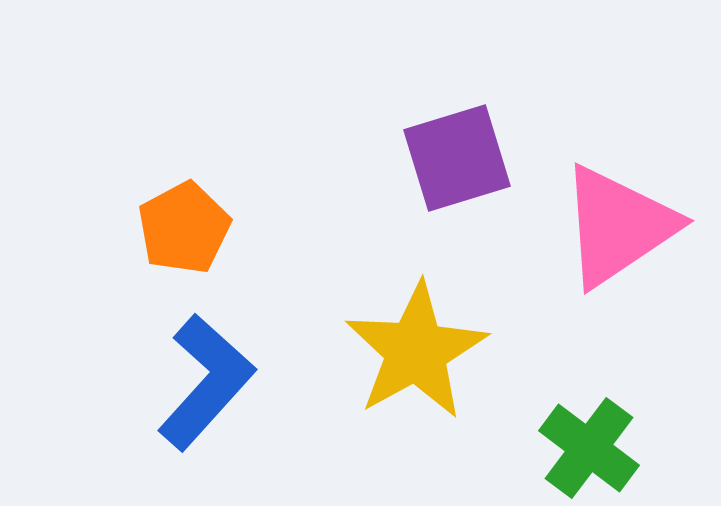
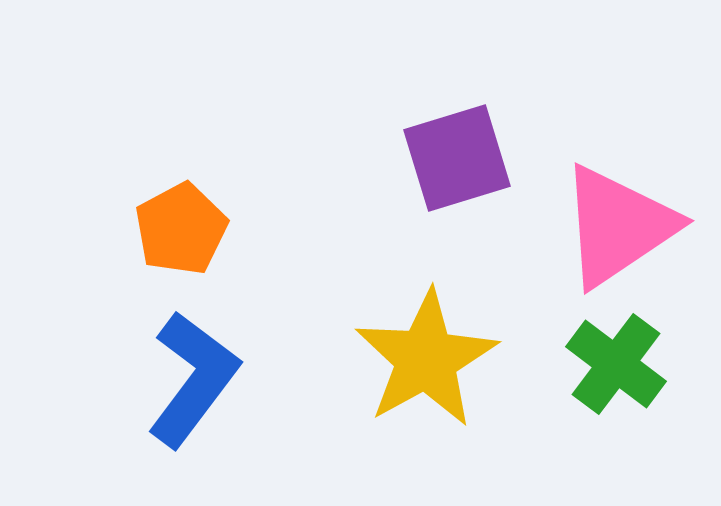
orange pentagon: moved 3 px left, 1 px down
yellow star: moved 10 px right, 8 px down
blue L-shape: moved 13 px left, 3 px up; rotated 5 degrees counterclockwise
green cross: moved 27 px right, 84 px up
